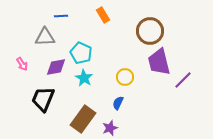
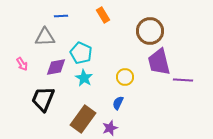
purple line: rotated 48 degrees clockwise
